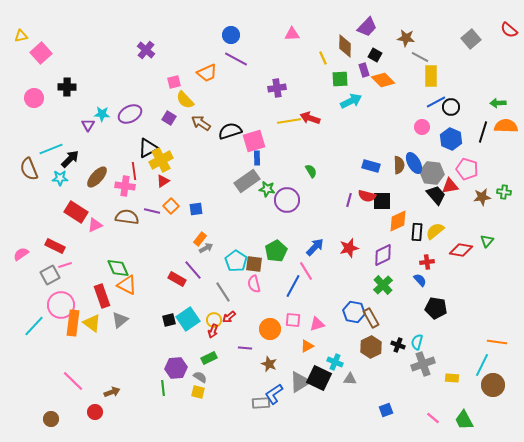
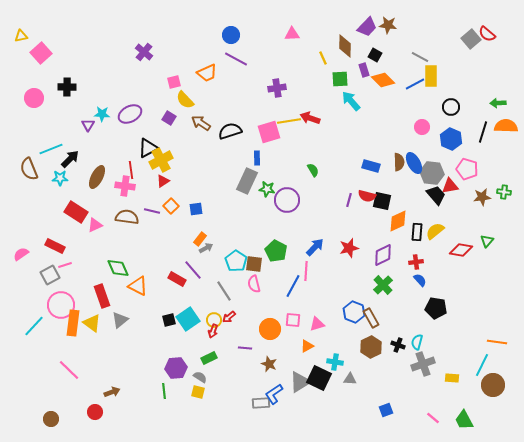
red semicircle at (509, 30): moved 22 px left, 4 px down
brown star at (406, 38): moved 18 px left, 13 px up
purple cross at (146, 50): moved 2 px left, 2 px down
cyan arrow at (351, 101): rotated 105 degrees counterclockwise
blue line at (436, 102): moved 21 px left, 18 px up
pink square at (254, 141): moved 15 px right, 9 px up
brown semicircle at (399, 165): moved 3 px up
red line at (134, 171): moved 3 px left, 1 px up
green semicircle at (311, 171): moved 2 px right, 1 px up
brown ellipse at (97, 177): rotated 15 degrees counterclockwise
gray rectangle at (247, 181): rotated 30 degrees counterclockwise
black square at (382, 201): rotated 12 degrees clockwise
green pentagon at (276, 251): rotated 15 degrees counterclockwise
red cross at (427, 262): moved 11 px left
pink line at (306, 271): rotated 36 degrees clockwise
orange triangle at (127, 285): moved 11 px right, 1 px down
gray line at (223, 292): moved 1 px right, 1 px up
blue hexagon at (354, 312): rotated 10 degrees clockwise
cyan cross at (335, 362): rotated 14 degrees counterclockwise
pink line at (73, 381): moved 4 px left, 11 px up
green line at (163, 388): moved 1 px right, 3 px down
